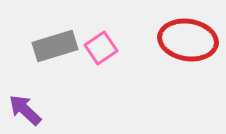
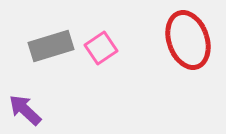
red ellipse: rotated 62 degrees clockwise
gray rectangle: moved 4 px left
